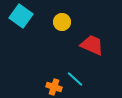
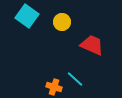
cyan square: moved 6 px right
